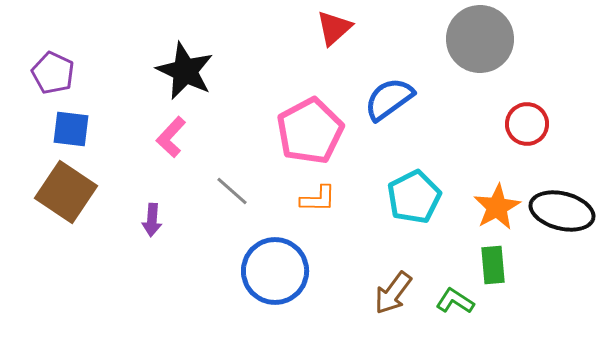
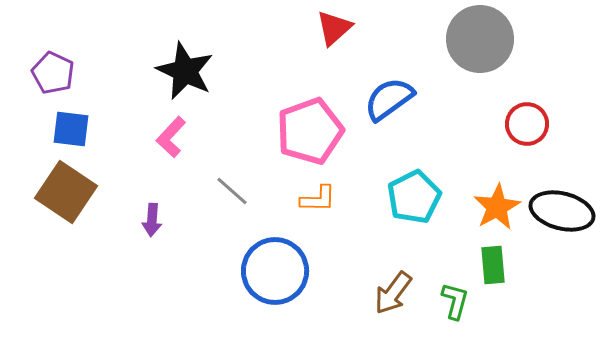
pink pentagon: rotated 8 degrees clockwise
green L-shape: rotated 72 degrees clockwise
